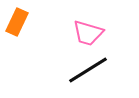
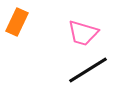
pink trapezoid: moved 5 px left
